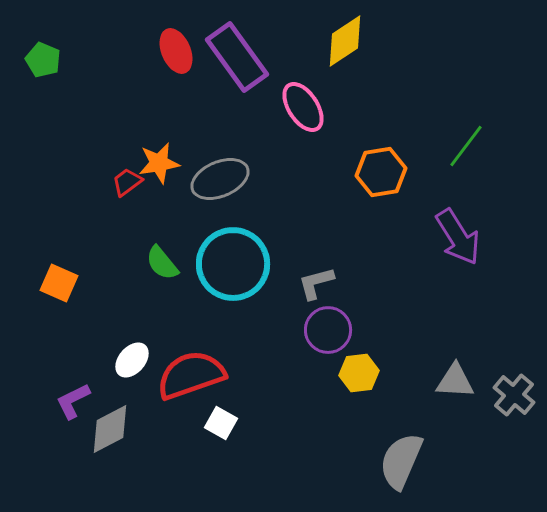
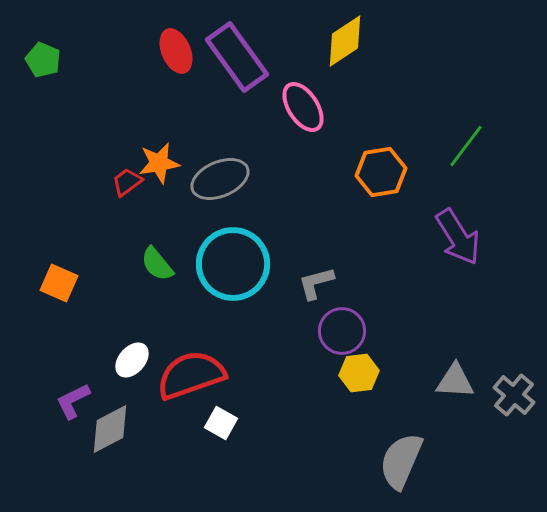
green semicircle: moved 5 px left, 1 px down
purple circle: moved 14 px right, 1 px down
